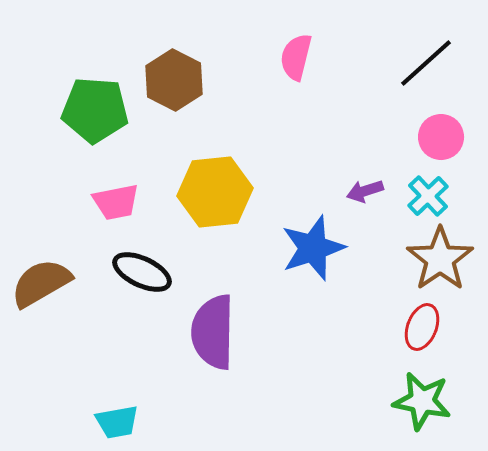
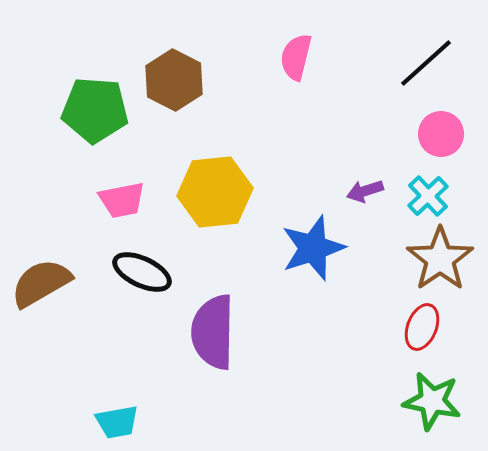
pink circle: moved 3 px up
pink trapezoid: moved 6 px right, 2 px up
green star: moved 10 px right
